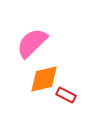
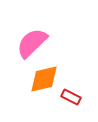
red rectangle: moved 5 px right, 2 px down
